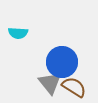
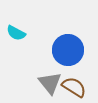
cyan semicircle: moved 2 px left; rotated 24 degrees clockwise
blue circle: moved 6 px right, 12 px up
